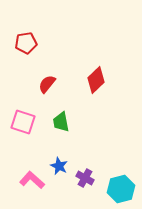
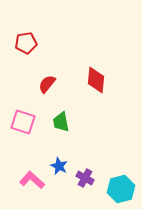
red diamond: rotated 40 degrees counterclockwise
